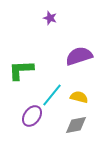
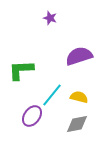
gray diamond: moved 1 px right, 1 px up
